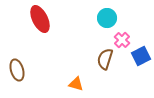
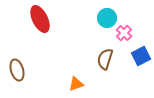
pink cross: moved 2 px right, 7 px up
orange triangle: rotated 35 degrees counterclockwise
